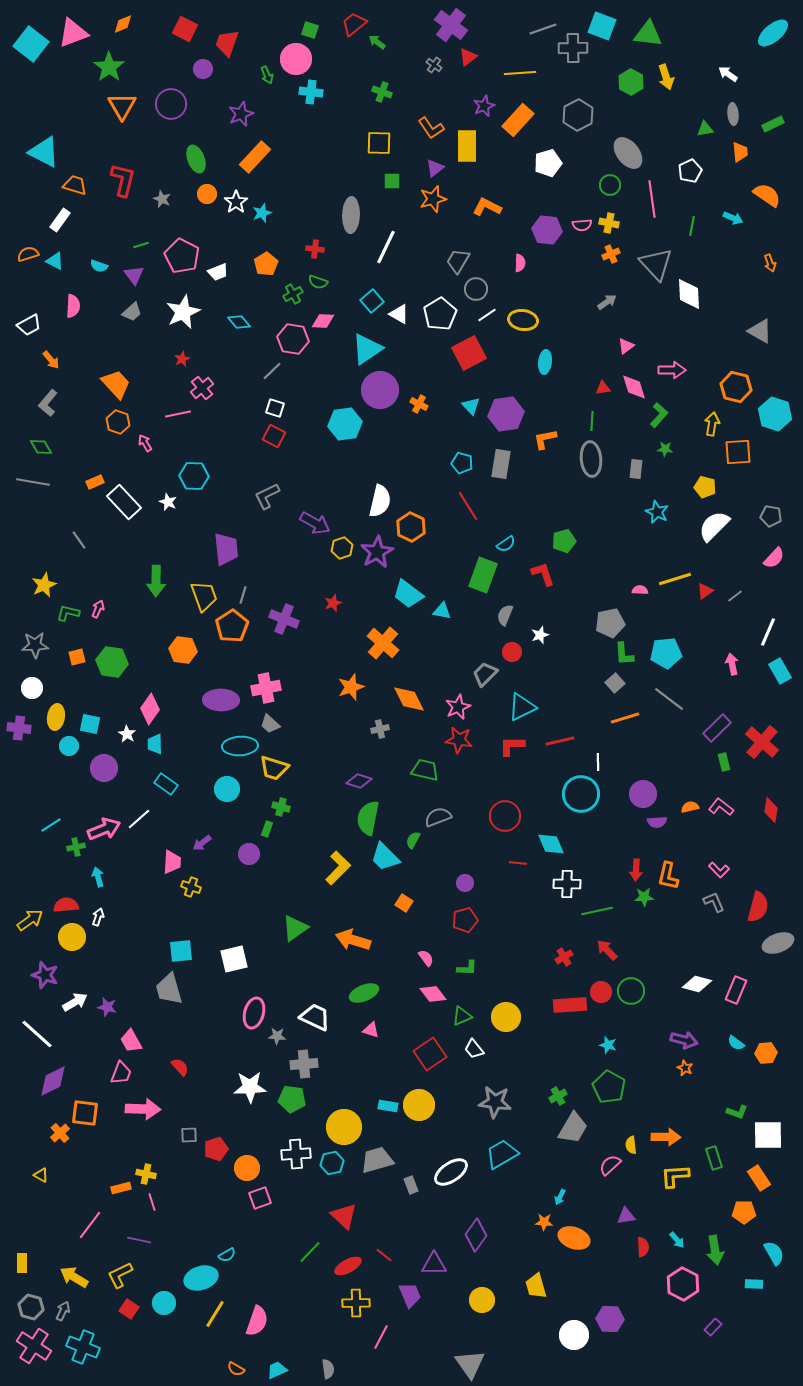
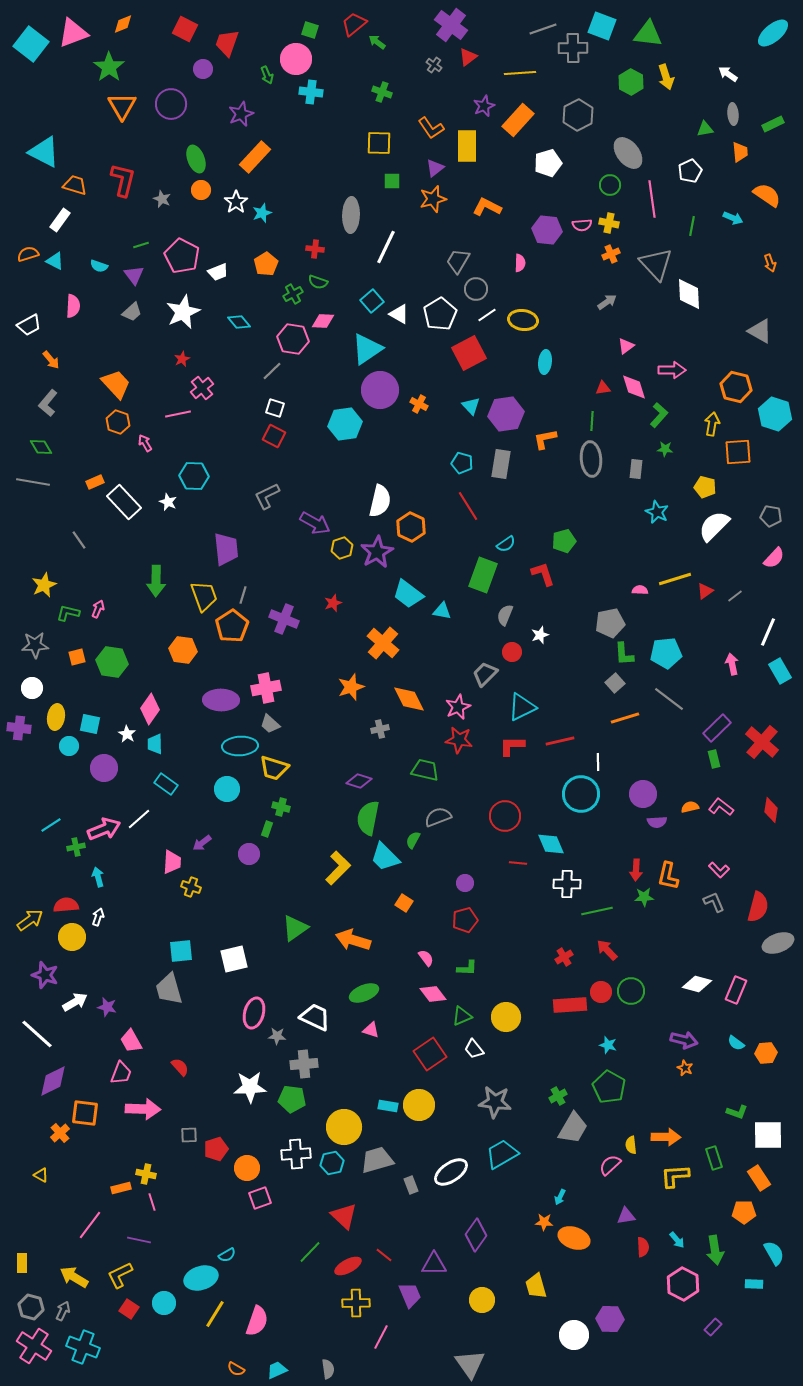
orange circle at (207, 194): moved 6 px left, 4 px up
green rectangle at (724, 762): moved 10 px left, 3 px up
